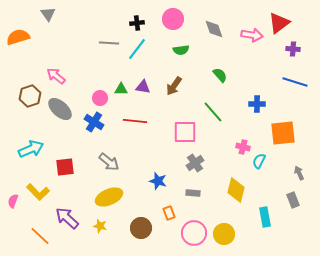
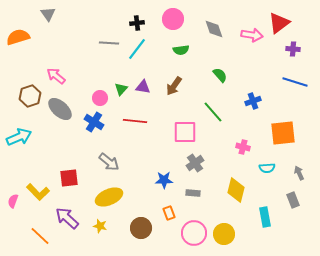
green triangle at (121, 89): rotated 48 degrees counterclockwise
blue cross at (257, 104): moved 4 px left, 3 px up; rotated 21 degrees counterclockwise
cyan arrow at (31, 149): moved 12 px left, 12 px up
cyan semicircle at (259, 161): moved 8 px right, 7 px down; rotated 119 degrees counterclockwise
red square at (65, 167): moved 4 px right, 11 px down
blue star at (158, 181): moved 6 px right, 1 px up; rotated 18 degrees counterclockwise
